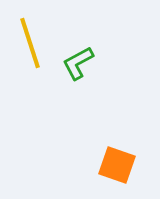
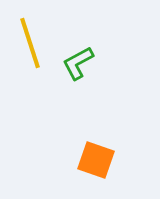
orange square: moved 21 px left, 5 px up
